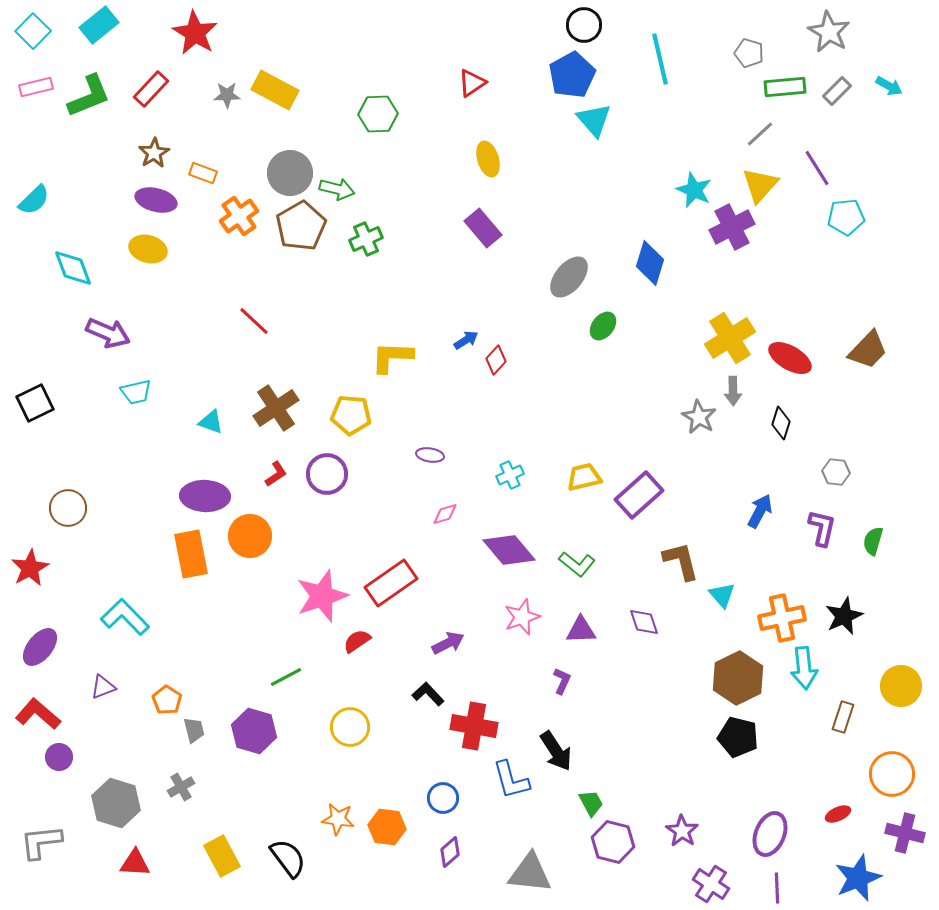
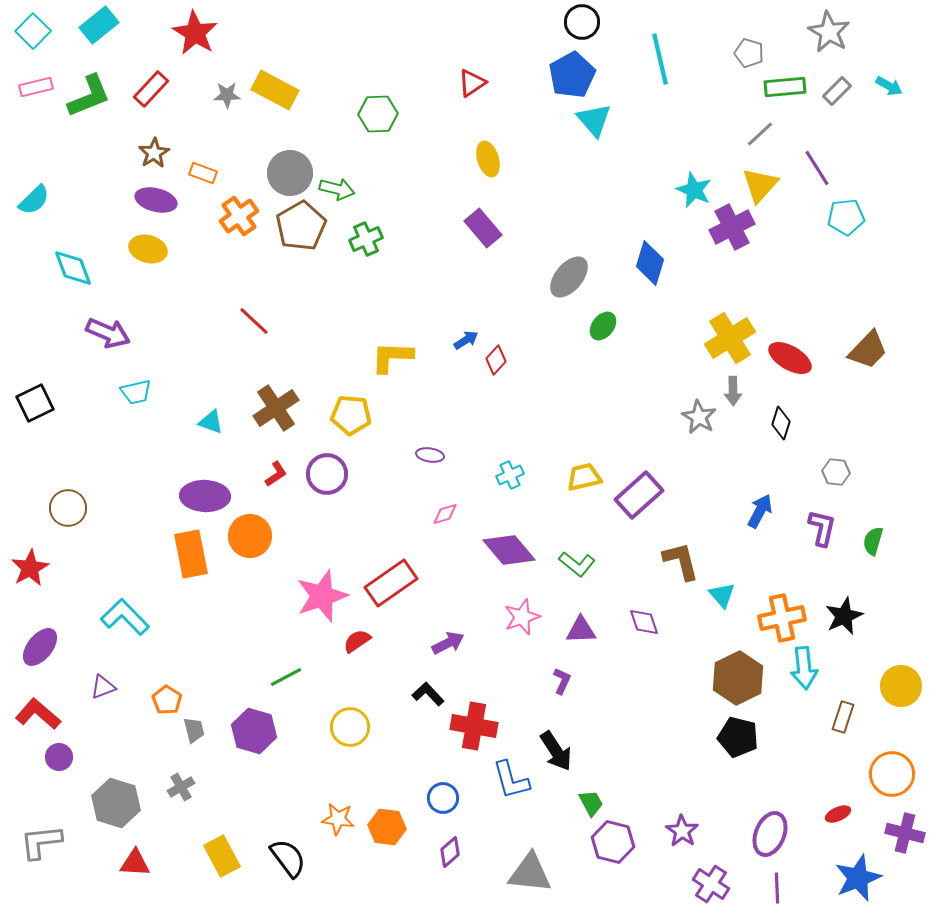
black circle at (584, 25): moved 2 px left, 3 px up
